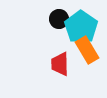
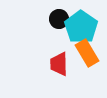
orange rectangle: moved 3 px down
red trapezoid: moved 1 px left
